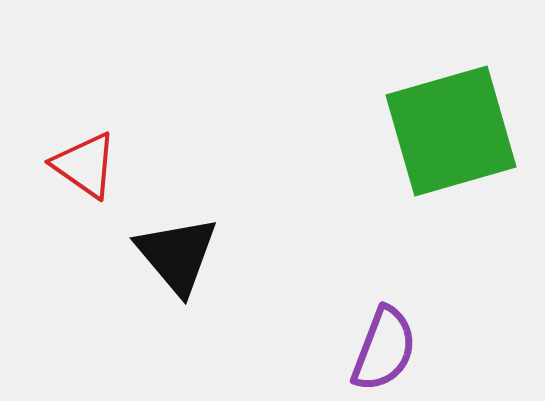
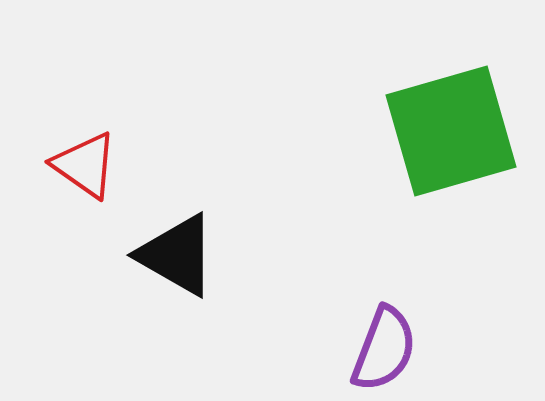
black triangle: rotated 20 degrees counterclockwise
